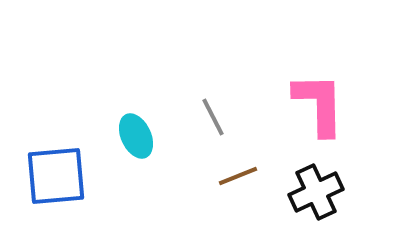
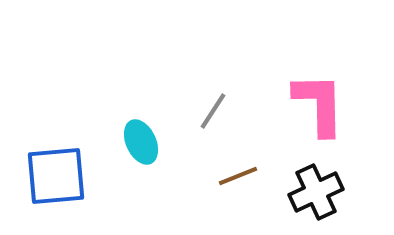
gray line: moved 6 px up; rotated 60 degrees clockwise
cyan ellipse: moved 5 px right, 6 px down
